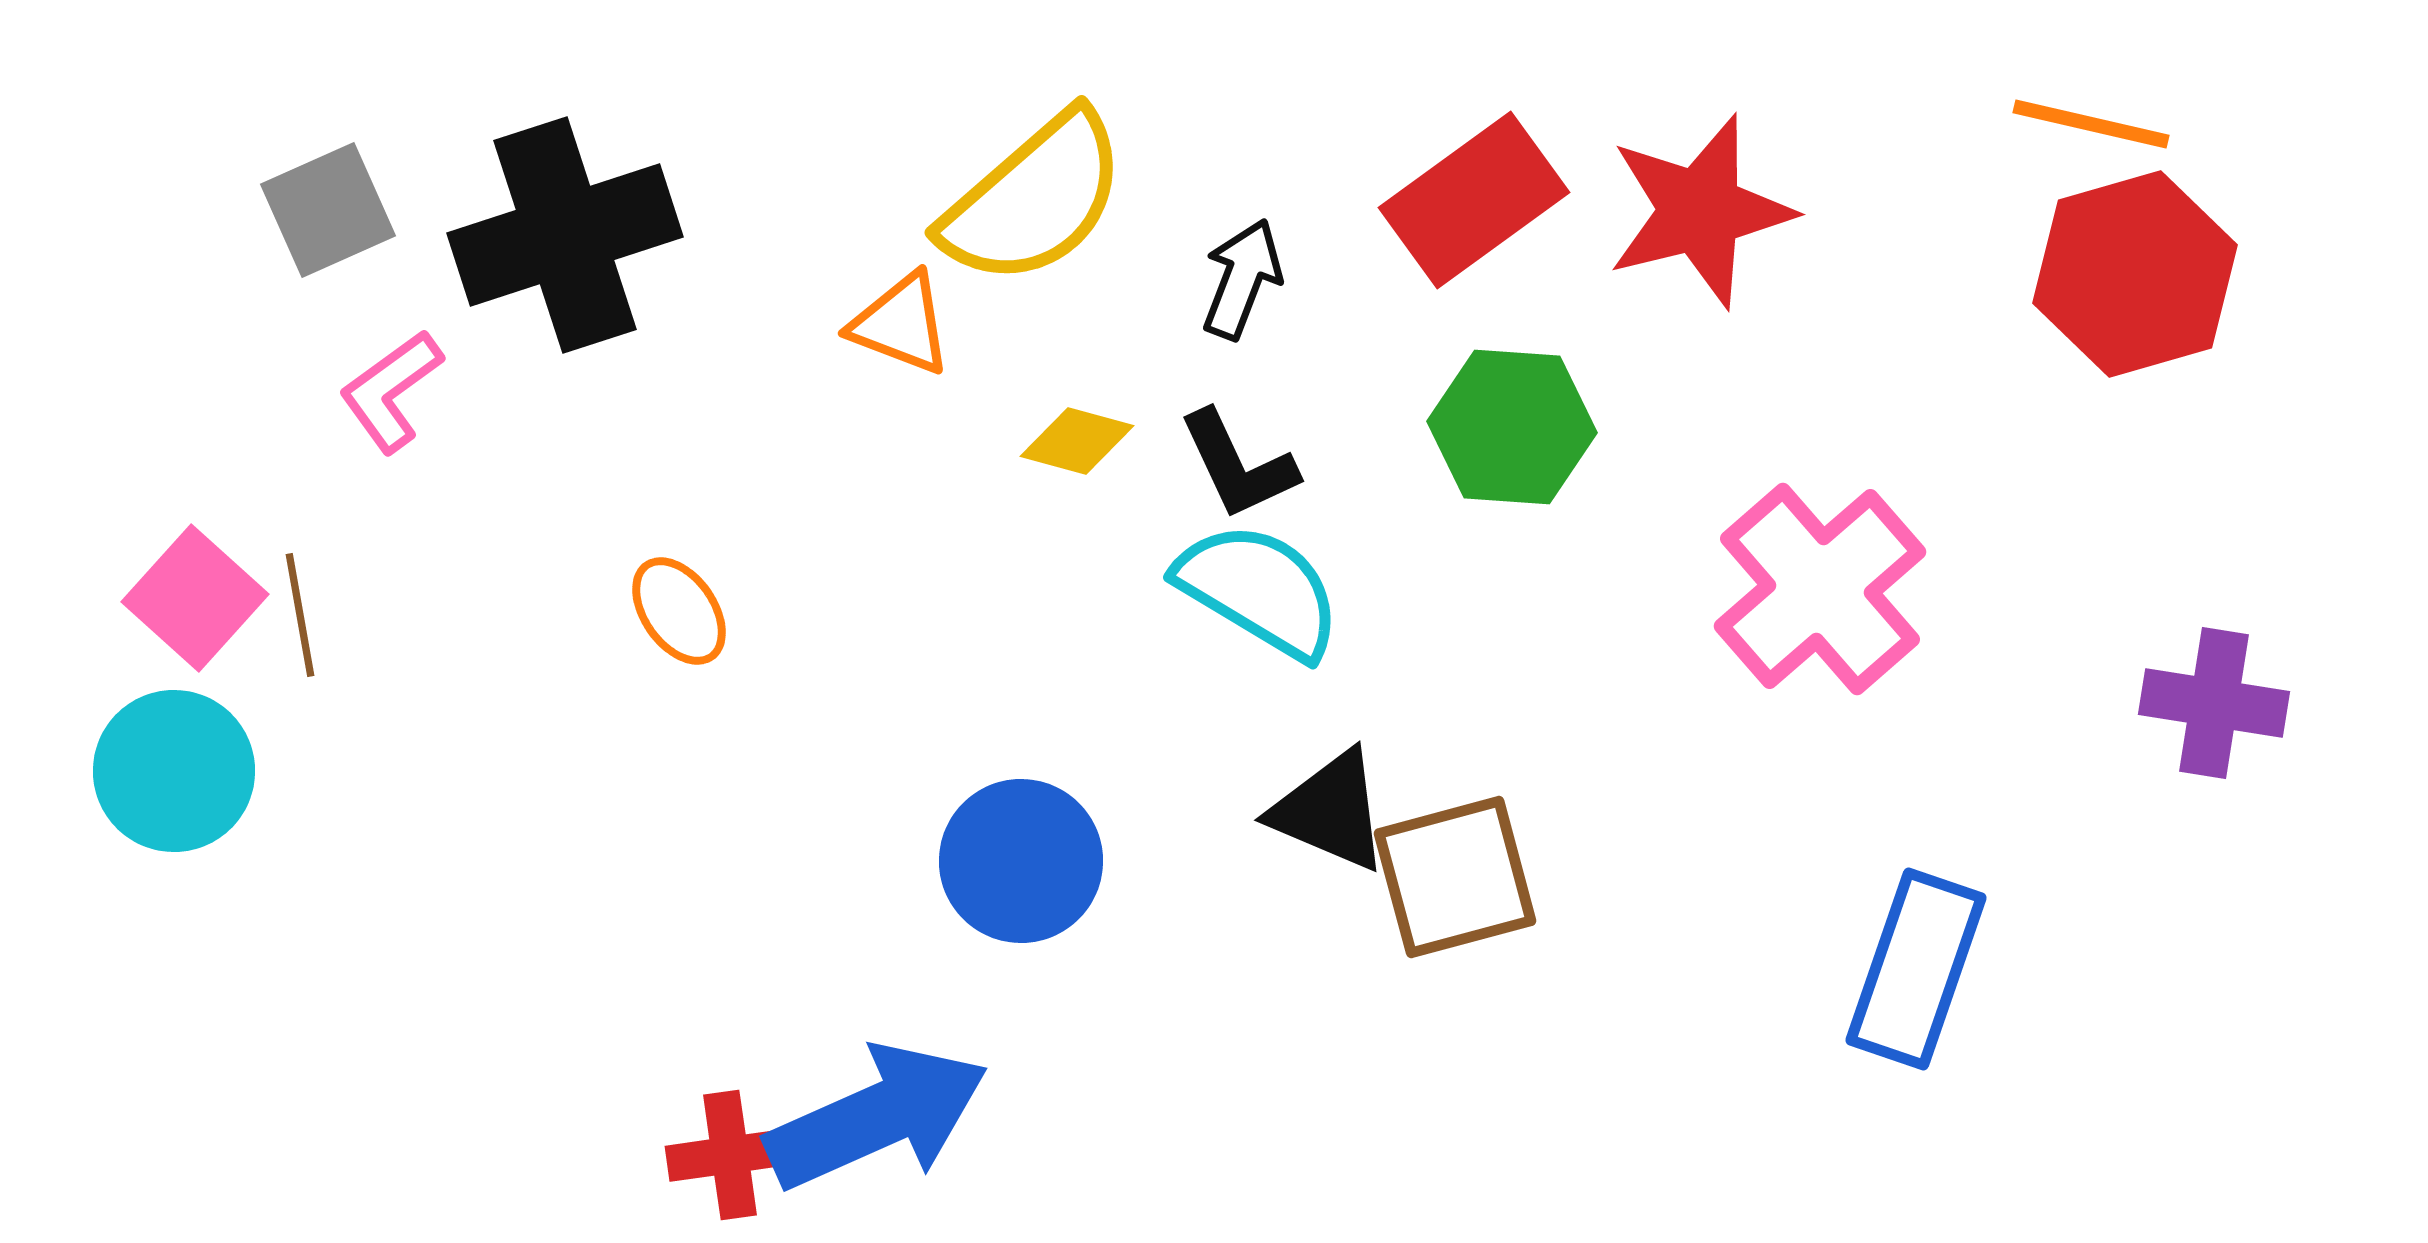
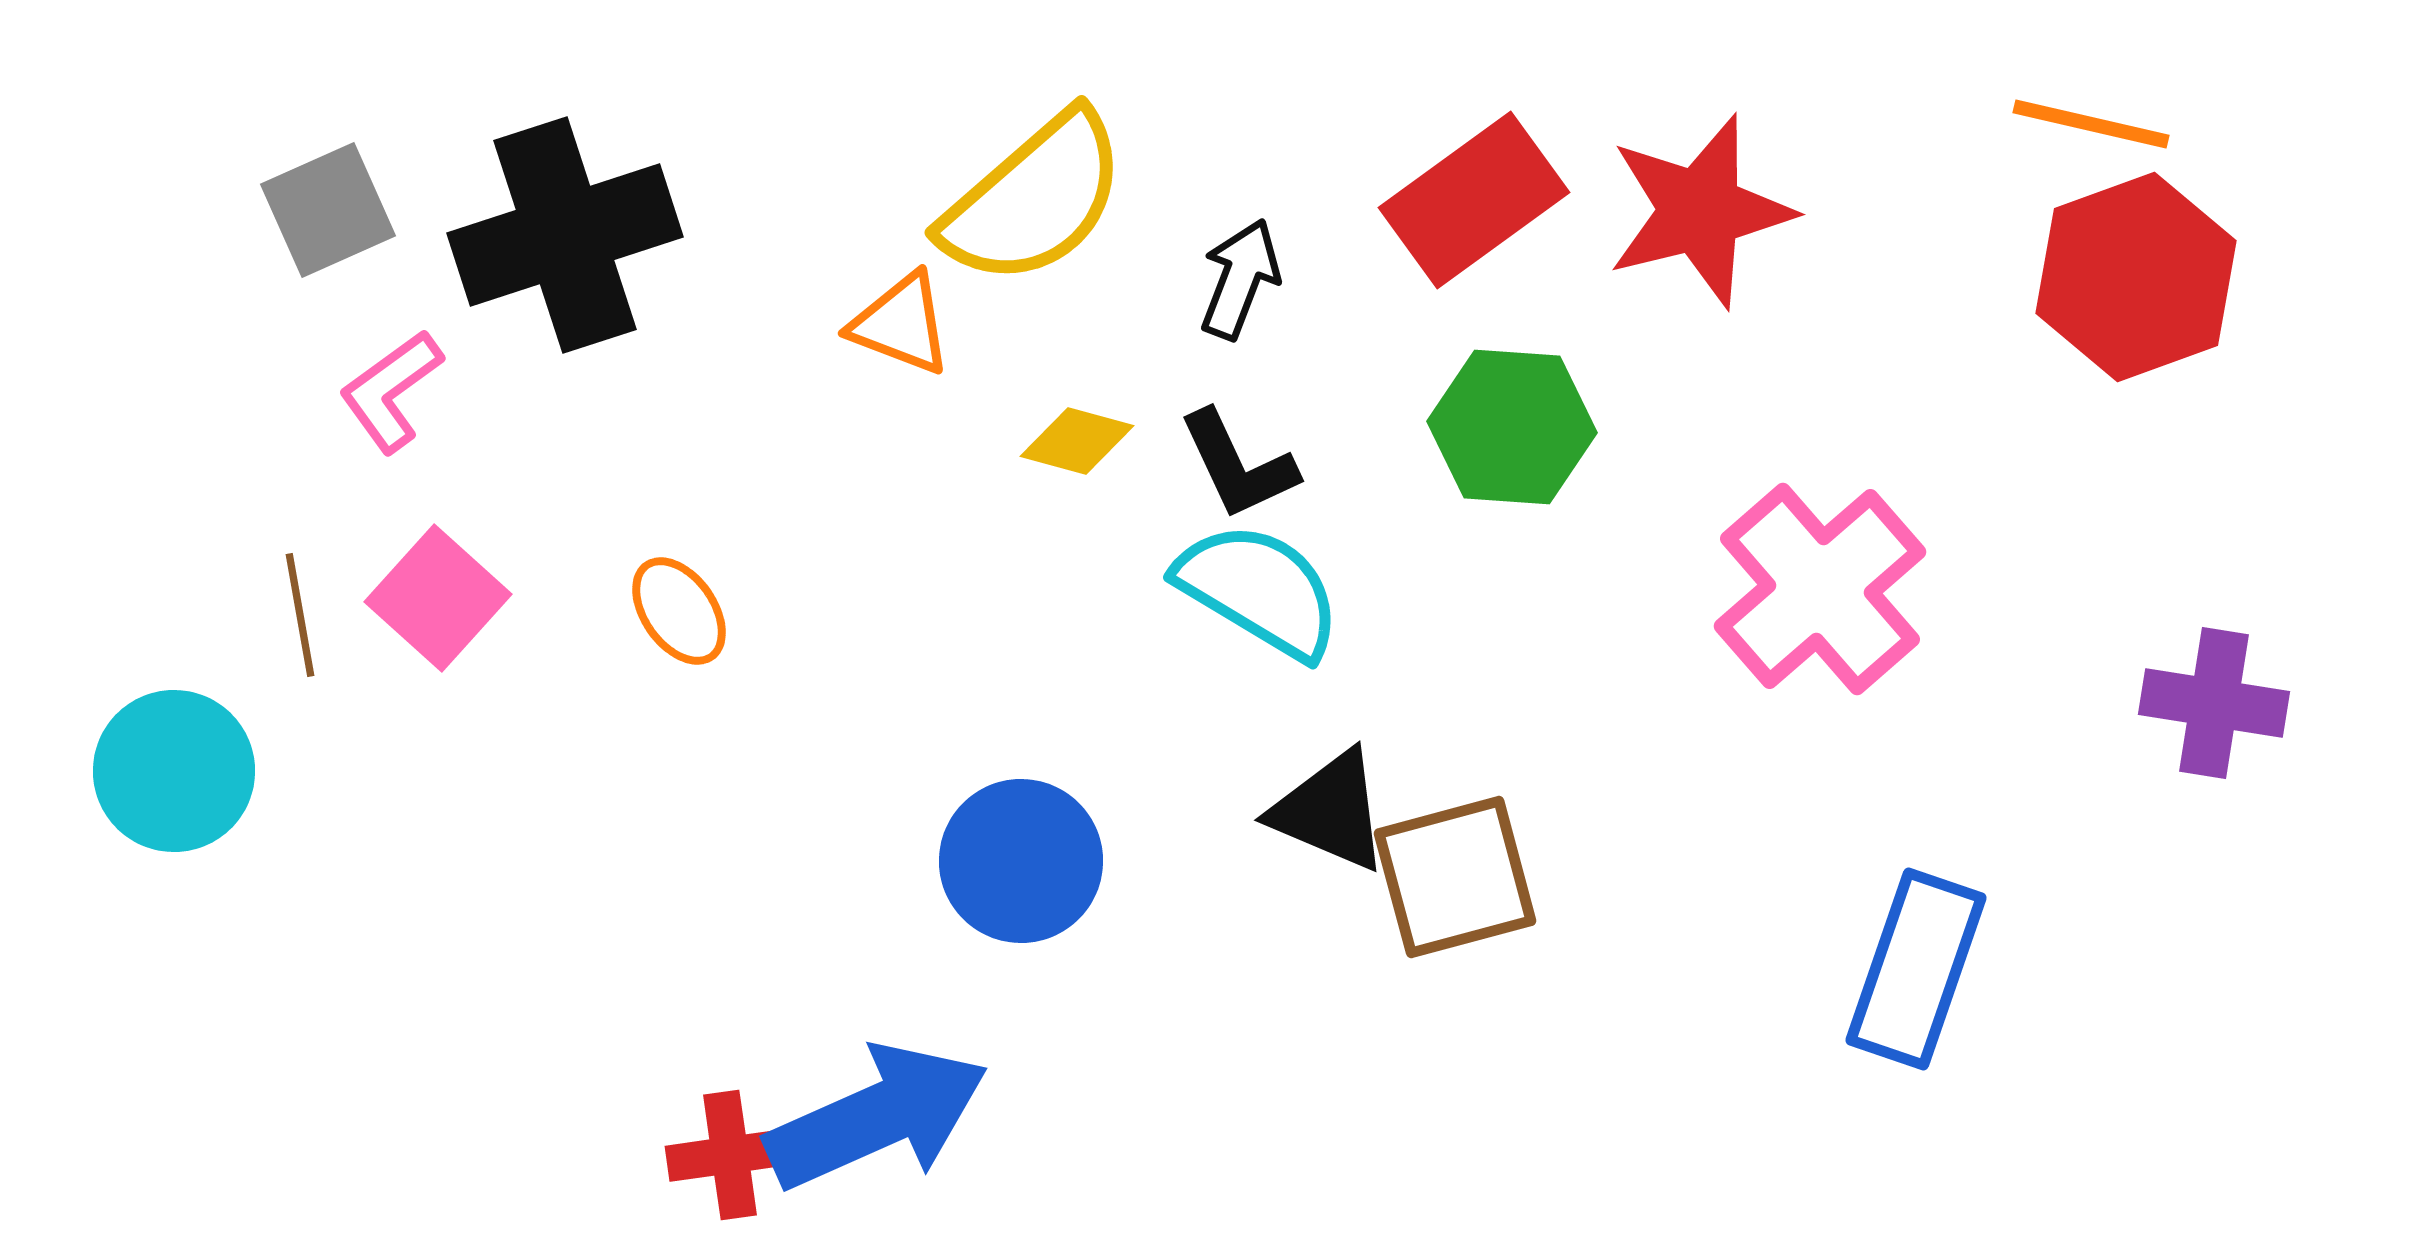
red hexagon: moved 1 px right, 3 px down; rotated 4 degrees counterclockwise
black arrow: moved 2 px left
pink square: moved 243 px right
